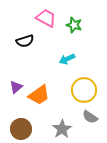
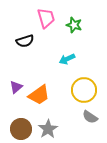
pink trapezoid: rotated 45 degrees clockwise
gray star: moved 14 px left
